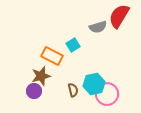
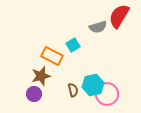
cyan hexagon: moved 1 px left, 1 px down
purple circle: moved 3 px down
